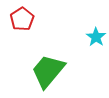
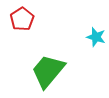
cyan star: rotated 18 degrees counterclockwise
